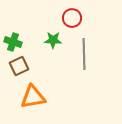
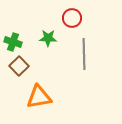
green star: moved 5 px left, 2 px up
brown square: rotated 18 degrees counterclockwise
orange triangle: moved 6 px right
